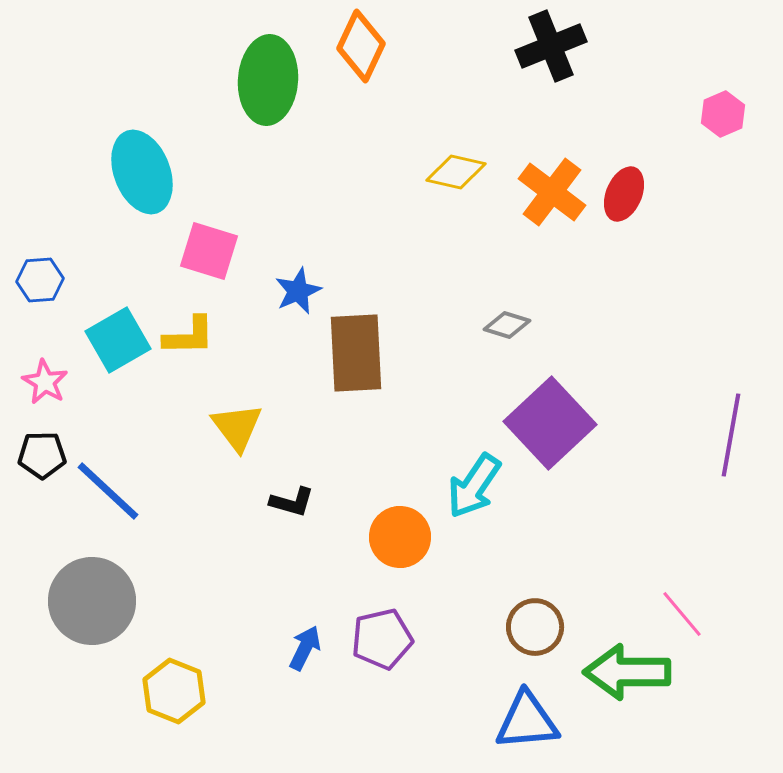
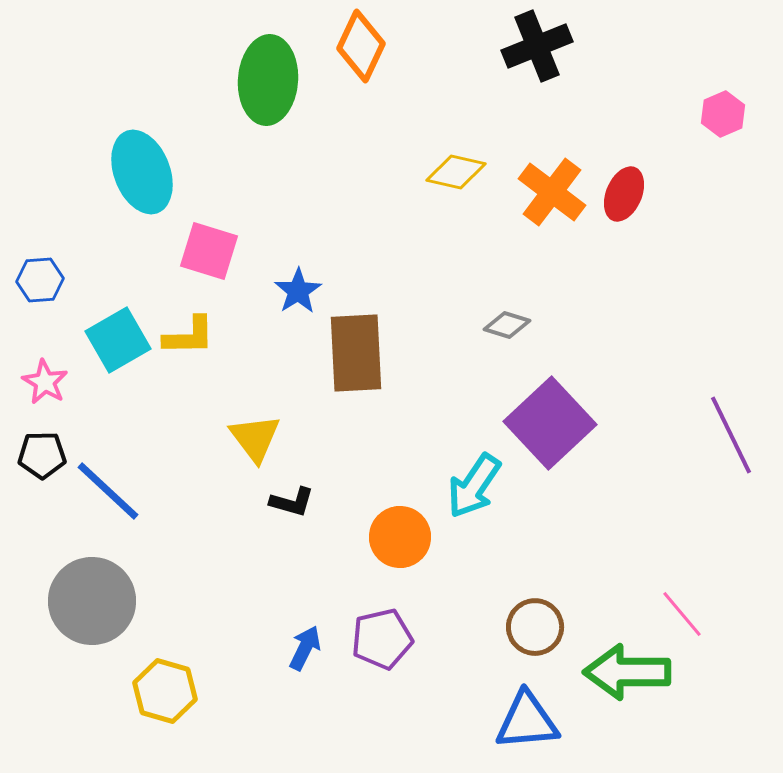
black cross: moved 14 px left
blue star: rotated 9 degrees counterclockwise
yellow triangle: moved 18 px right, 11 px down
purple line: rotated 36 degrees counterclockwise
yellow hexagon: moved 9 px left; rotated 6 degrees counterclockwise
